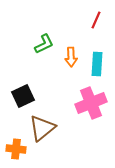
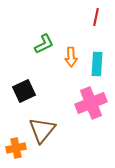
red line: moved 3 px up; rotated 12 degrees counterclockwise
black square: moved 1 px right, 5 px up
brown triangle: moved 2 px down; rotated 12 degrees counterclockwise
orange cross: moved 1 px up; rotated 18 degrees counterclockwise
